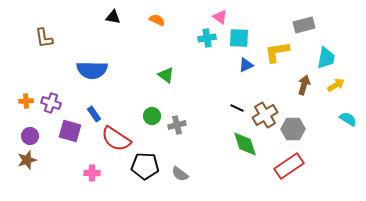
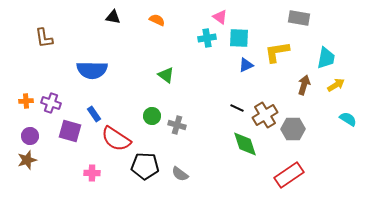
gray rectangle: moved 5 px left, 7 px up; rotated 25 degrees clockwise
gray cross: rotated 30 degrees clockwise
red rectangle: moved 9 px down
